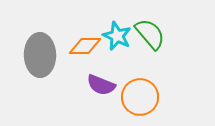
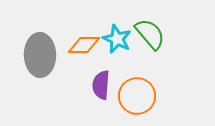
cyan star: moved 3 px down
orange diamond: moved 1 px left, 1 px up
purple semicircle: rotated 72 degrees clockwise
orange circle: moved 3 px left, 1 px up
